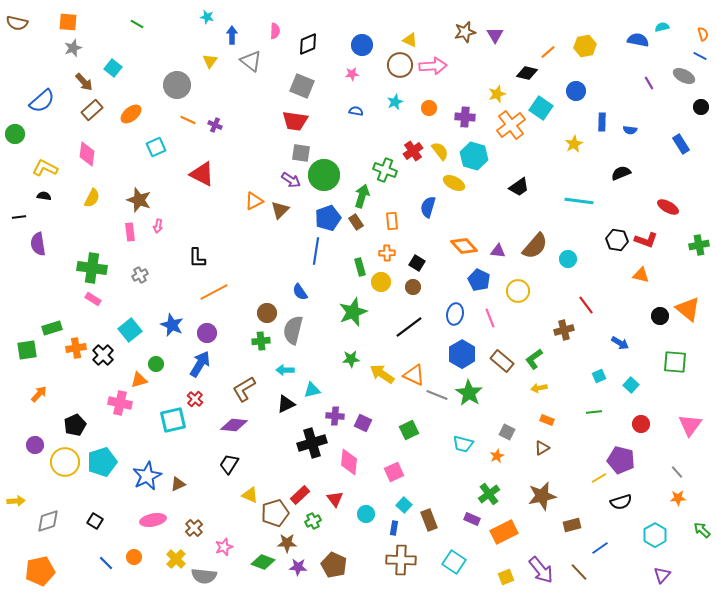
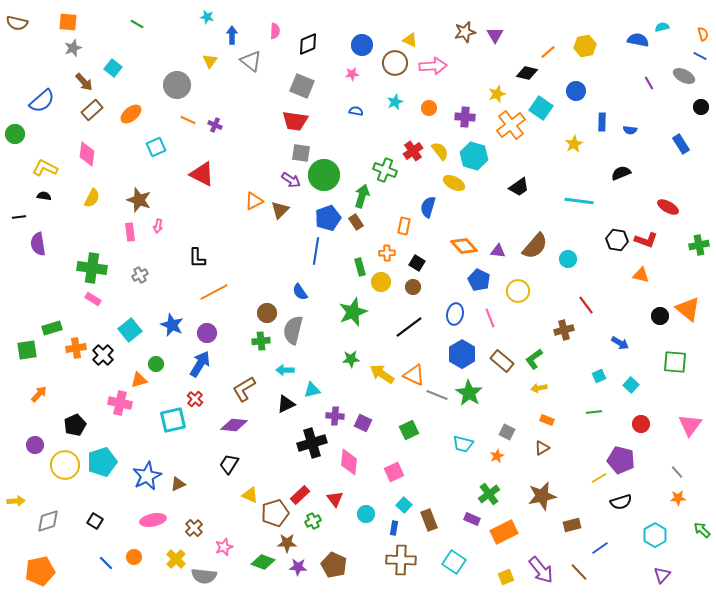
brown circle at (400, 65): moved 5 px left, 2 px up
orange rectangle at (392, 221): moved 12 px right, 5 px down; rotated 18 degrees clockwise
yellow circle at (65, 462): moved 3 px down
